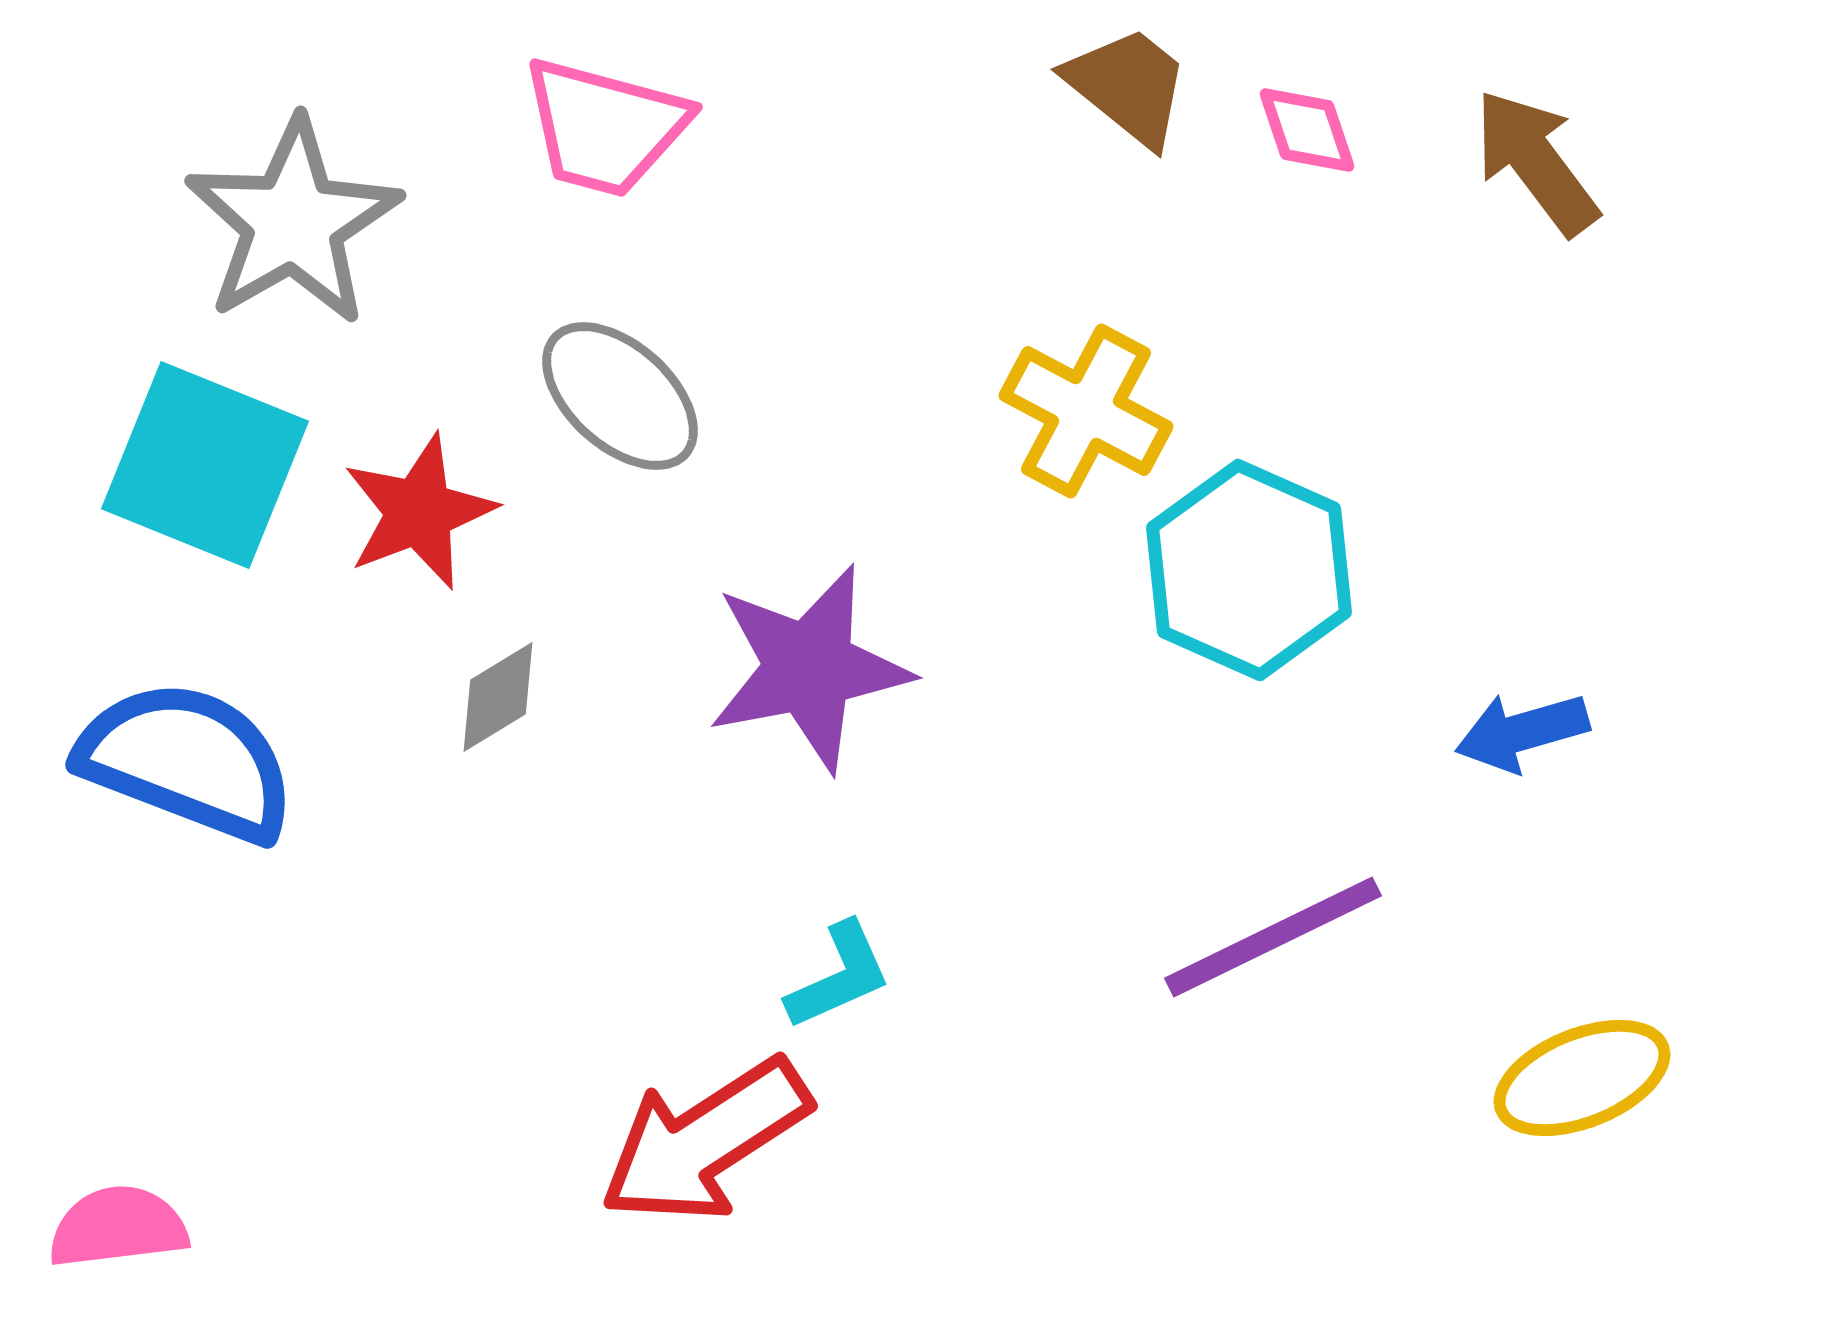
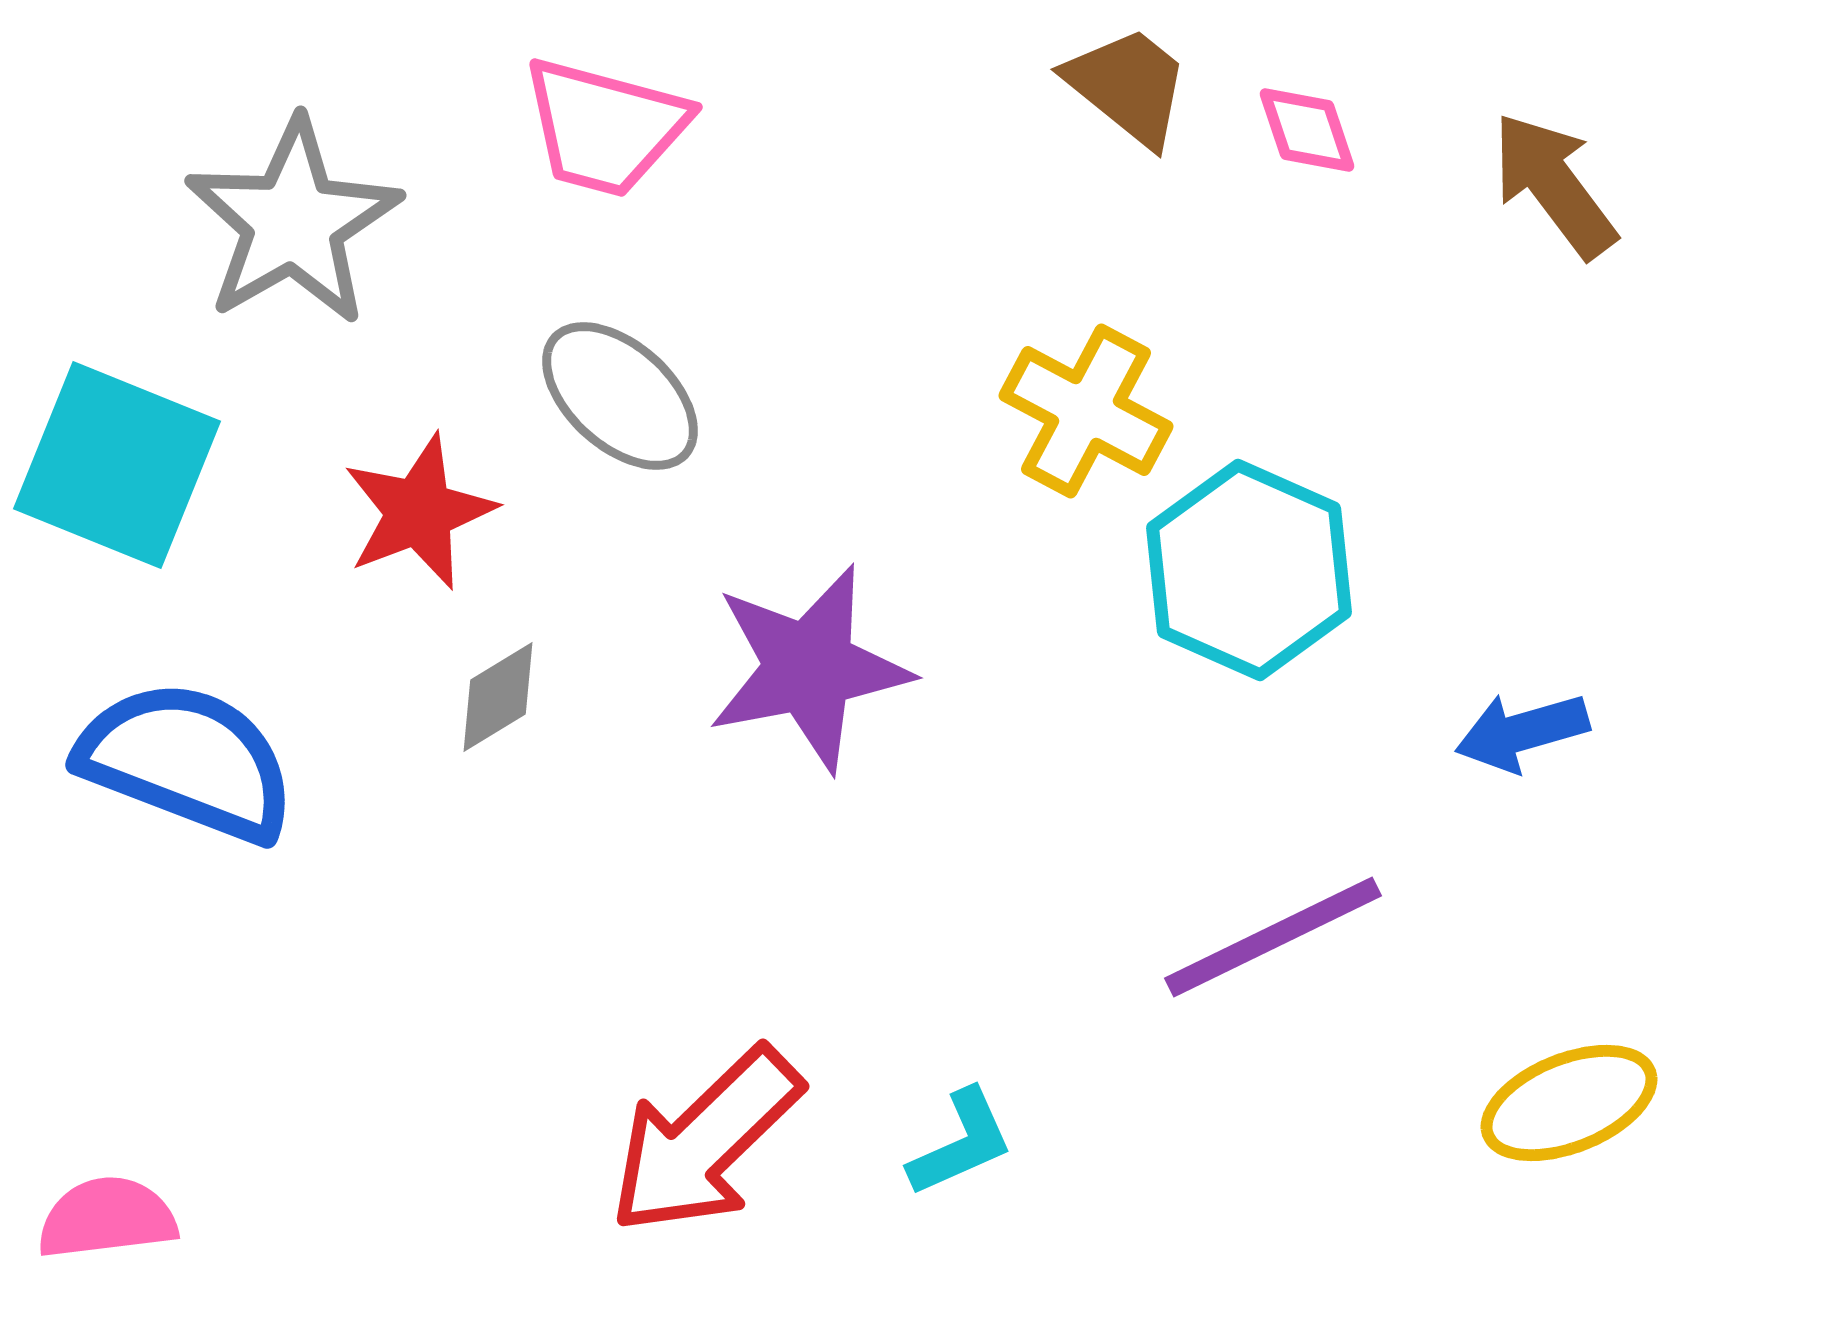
brown arrow: moved 18 px right, 23 px down
cyan square: moved 88 px left
cyan L-shape: moved 122 px right, 167 px down
yellow ellipse: moved 13 px left, 25 px down
red arrow: rotated 11 degrees counterclockwise
pink semicircle: moved 11 px left, 9 px up
